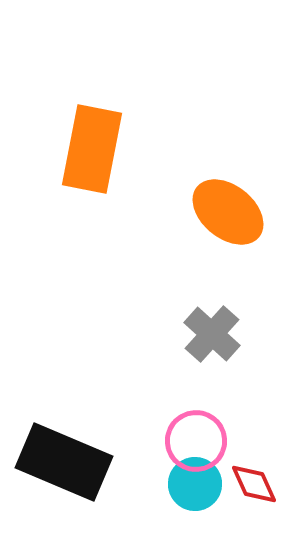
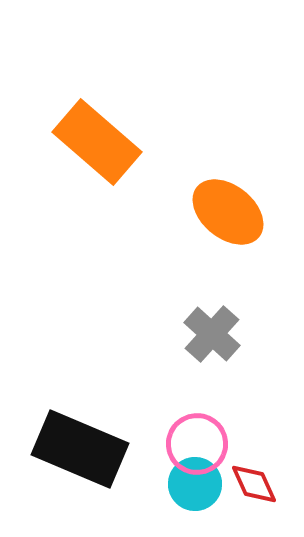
orange rectangle: moved 5 px right, 7 px up; rotated 60 degrees counterclockwise
pink circle: moved 1 px right, 3 px down
black rectangle: moved 16 px right, 13 px up
